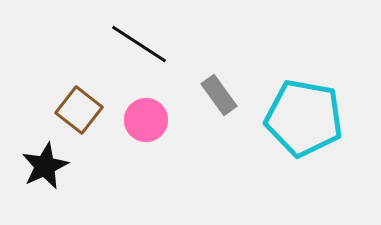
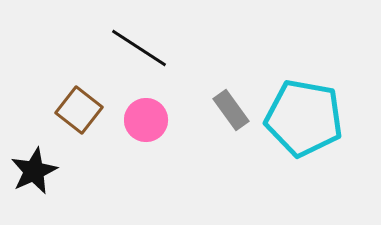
black line: moved 4 px down
gray rectangle: moved 12 px right, 15 px down
black star: moved 11 px left, 5 px down
